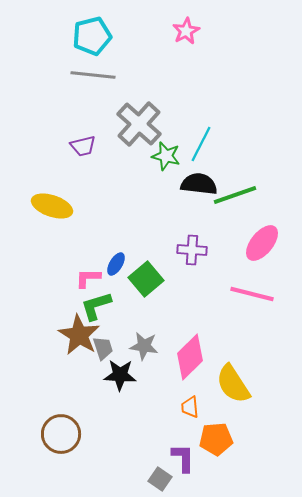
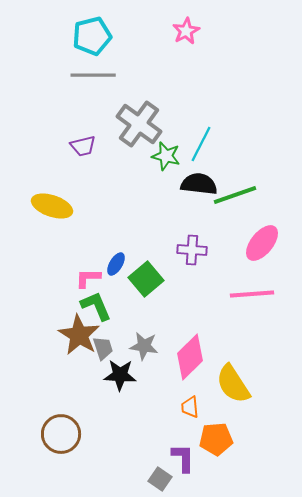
gray line: rotated 6 degrees counterclockwise
gray cross: rotated 6 degrees counterclockwise
pink line: rotated 18 degrees counterclockwise
green L-shape: rotated 84 degrees clockwise
